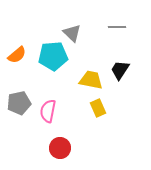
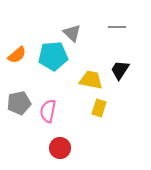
yellow rectangle: moved 1 px right; rotated 42 degrees clockwise
